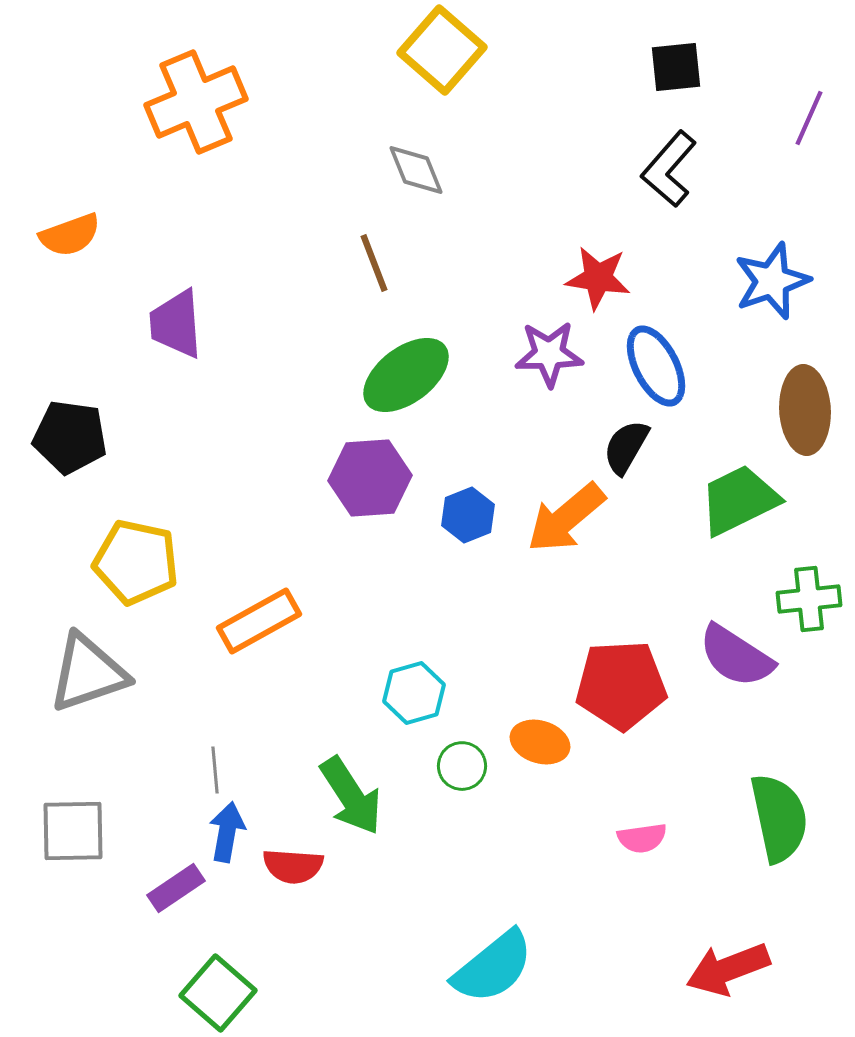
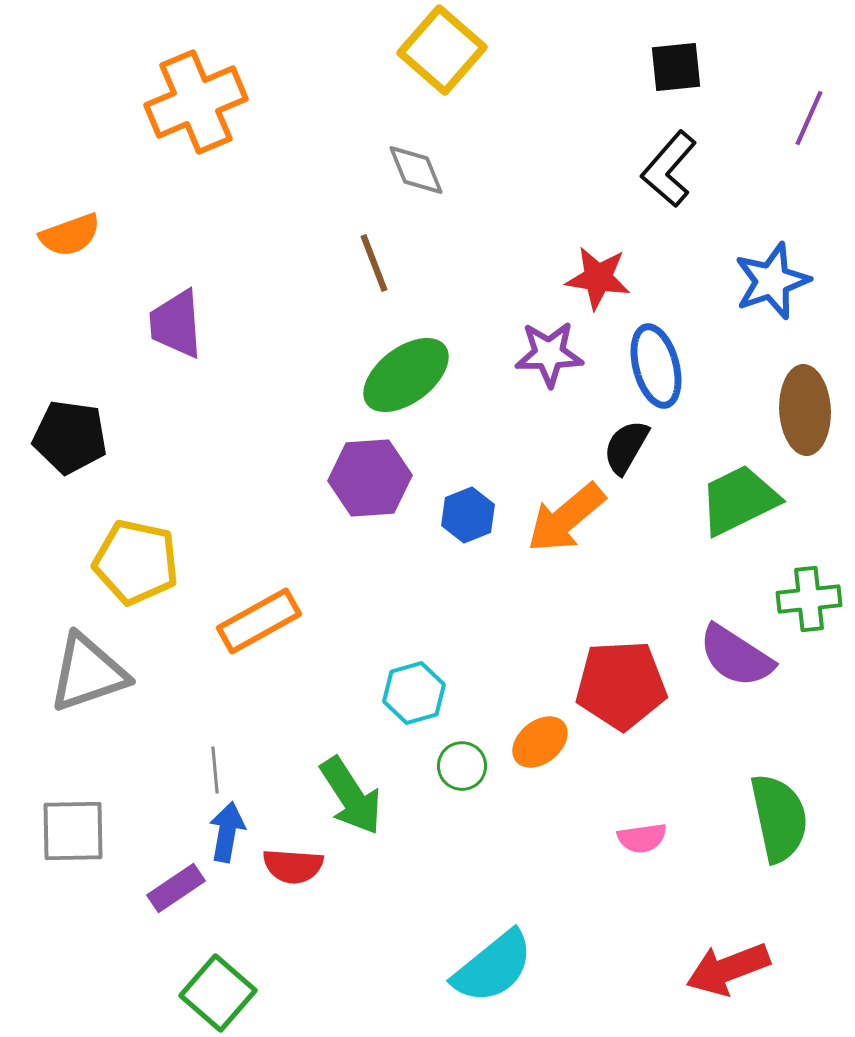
blue ellipse at (656, 366): rotated 12 degrees clockwise
orange ellipse at (540, 742): rotated 56 degrees counterclockwise
